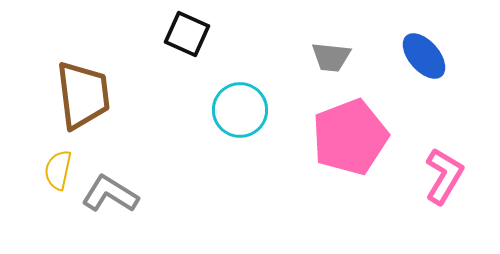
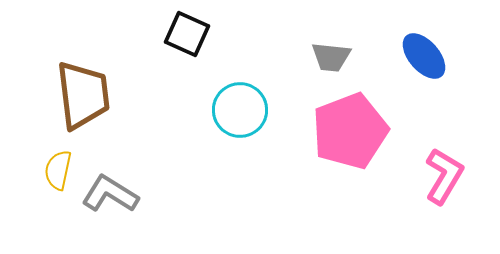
pink pentagon: moved 6 px up
